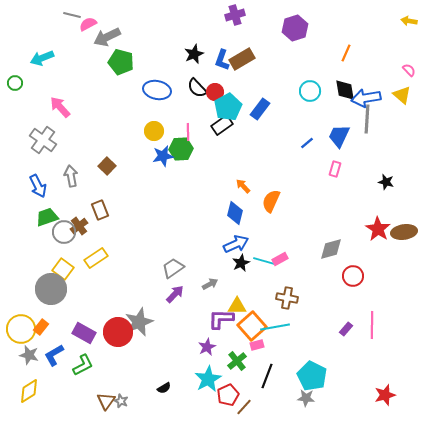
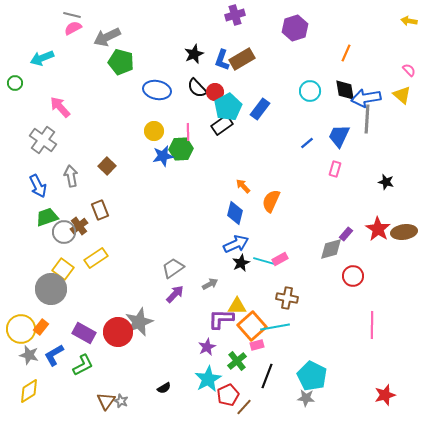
pink semicircle at (88, 24): moved 15 px left, 4 px down
purple rectangle at (346, 329): moved 95 px up
